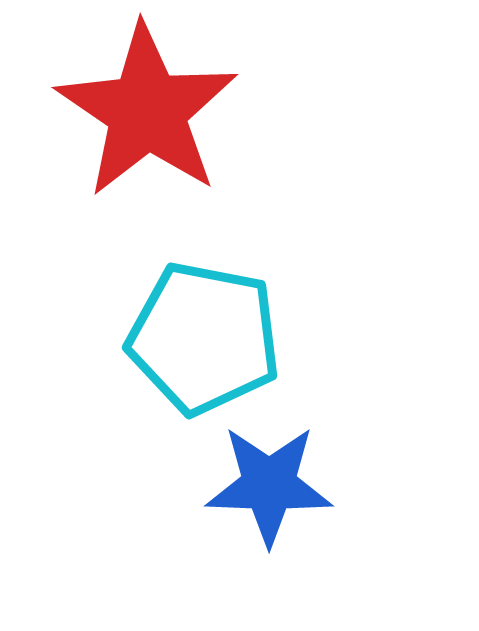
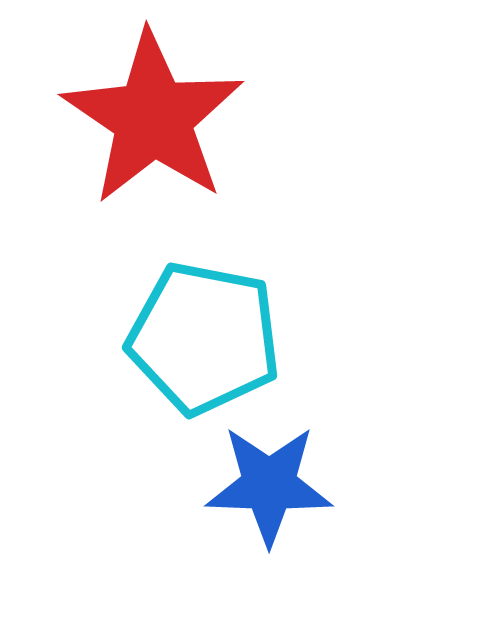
red star: moved 6 px right, 7 px down
